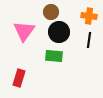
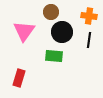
black circle: moved 3 px right
